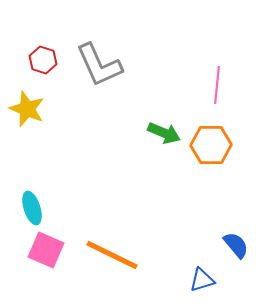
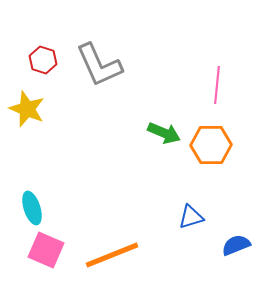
blue semicircle: rotated 72 degrees counterclockwise
orange line: rotated 48 degrees counterclockwise
blue triangle: moved 11 px left, 63 px up
